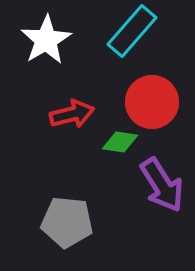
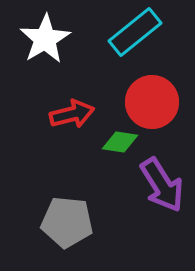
cyan rectangle: moved 3 px right, 1 px down; rotated 10 degrees clockwise
white star: moved 1 px left, 1 px up
